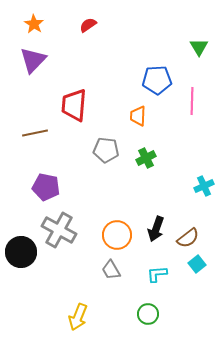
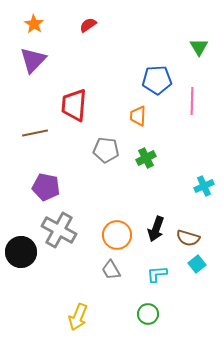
brown semicircle: rotated 55 degrees clockwise
